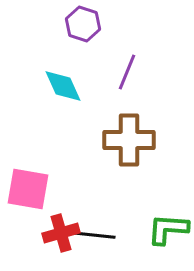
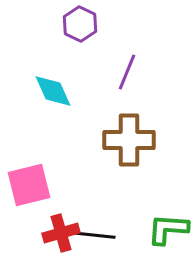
purple hexagon: moved 3 px left; rotated 8 degrees clockwise
cyan diamond: moved 10 px left, 5 px down
pink square: moved 1 px right, 4 px up; rotated 24 degrees counterclockwise
